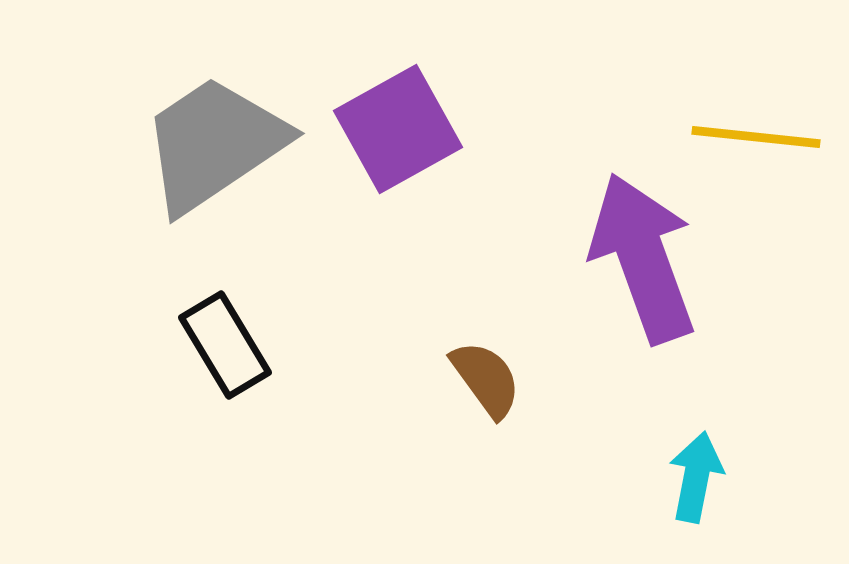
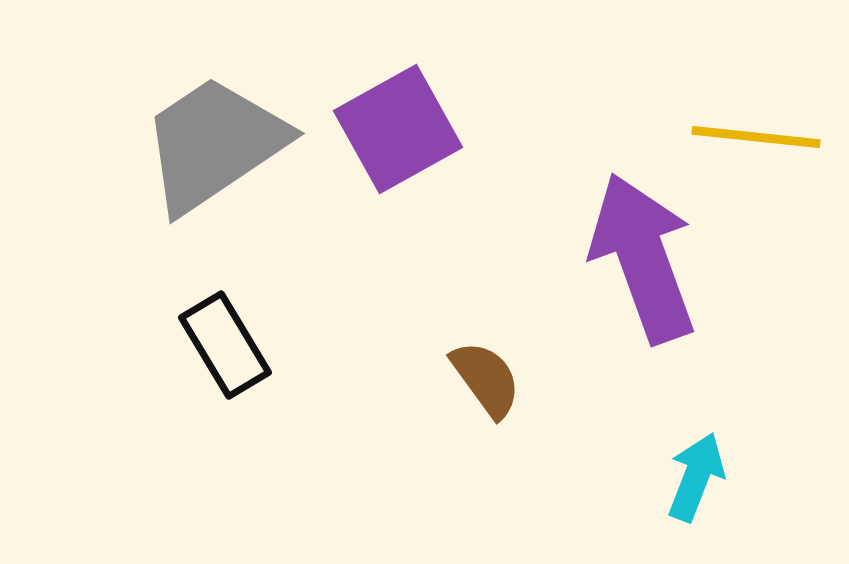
cyan arrow: rotated 10 degrees clockwise
